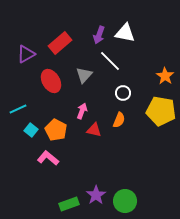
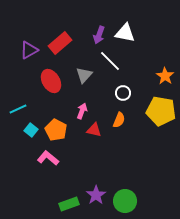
purple triangle: moved 3 px right, 4 px up
